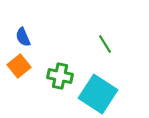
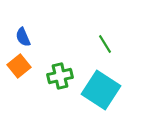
green cross: rotated 25 degrees counterclockwise
cyan square: moved 3 px right, 4 px up
